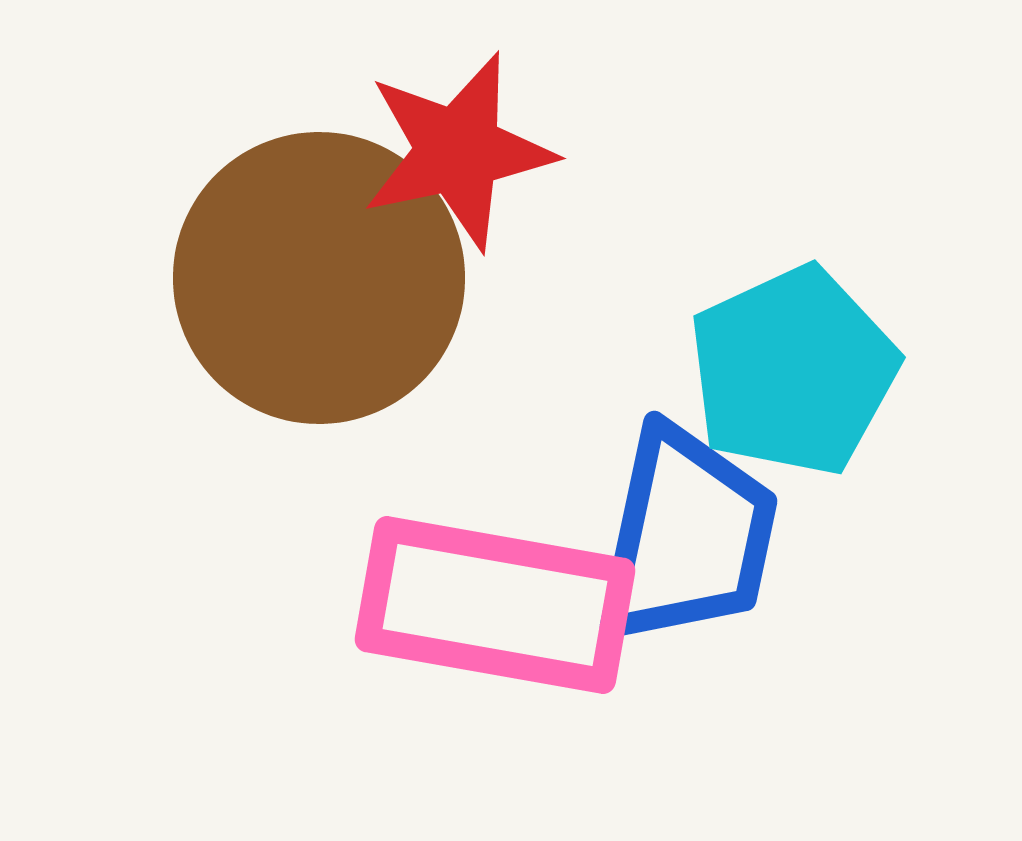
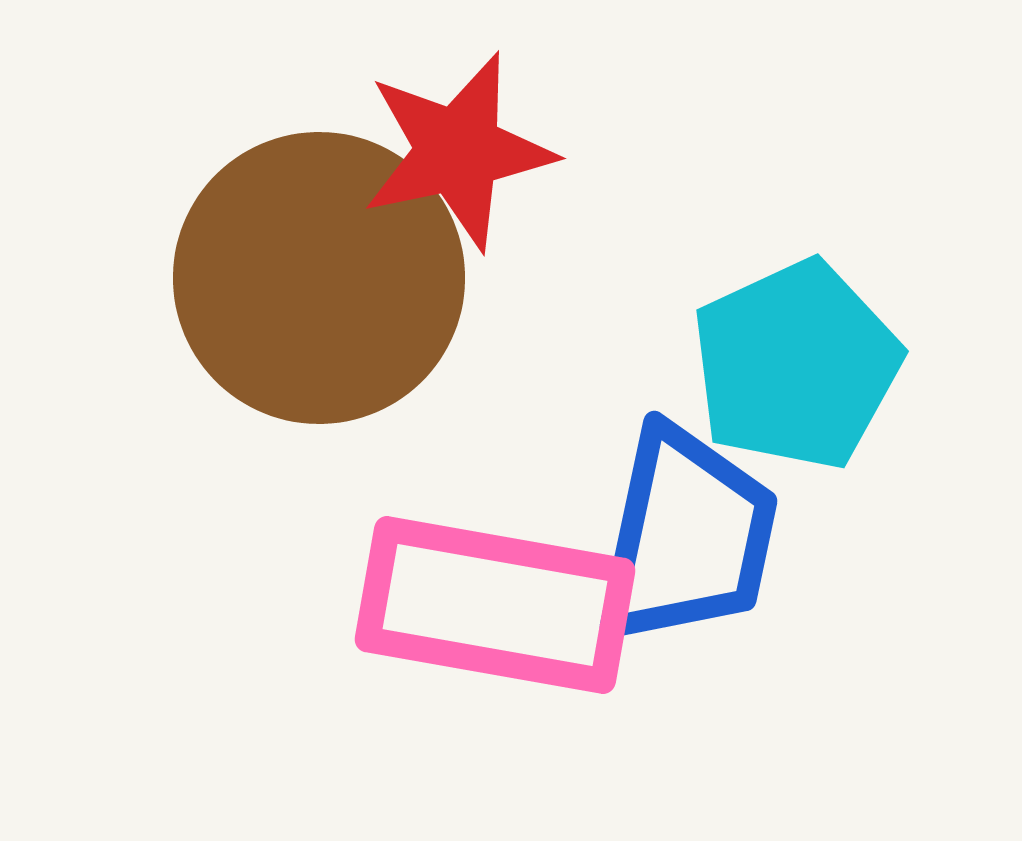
cyan pentagon: moved 3 px right, 6 px up
